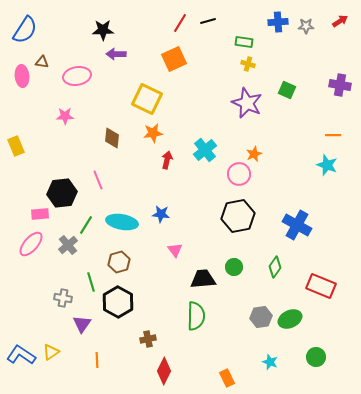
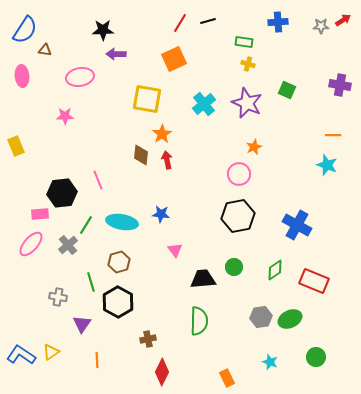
red arrow at (340, 21): moved 3 px right, 1 px up
gray star at (306, 26): moved 15 px right
brown triangle at (42, 62): moved 3 px right, 12 px up
pink ellipse at (77, 76): moved 3 px right, 1 px down
yellow square at (147, 99): rotated 16 degrees counterclockwise
orange star at (153, 133): moved 9 px right, 1 px down; rotated 24 degrees counterclockwise
brown diamond at (112, 138): moved 29 px right, 17 px down
cyan cross at (205, 150): moved 1 px left, 46 px up
orange star at (254, 154): moved 7 px up
red arrow at (167, 160): rotated 24 degrees counterclockwise
green diamond at (275, 267): moved 3 px down; rotated 20 degrees clockwise
red rectangle at (321, 286): moved 7 px left, 5 px up
gray cross at (63, 298): moved 5 px left, 1 px up
green semicircle at (196, 316): moved 3 px right, 5 px down
red diamond at (164, 371): moved 2 px left, 1 px down
